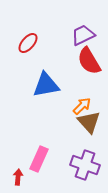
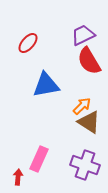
brown triangle: rotated 15 degrees counterclockwise
